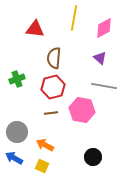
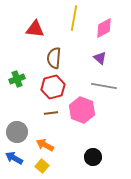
pink hexagon: rotated 10 degrees clockwise
yellow square: rotated 16 degrees clockwise
